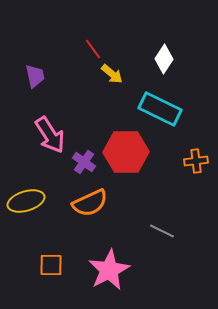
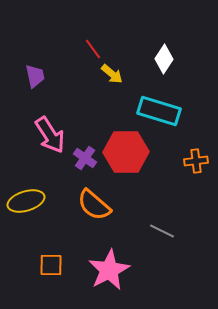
cyan rectangle: moved 1 px left, 2 px down; rotated 9 degrees counterclockwise
purple cross: moved 1 px right, 4 px up
orange semicircle: moved 4 px right, 2 px down; rotated 66 degrees clockwise
